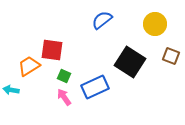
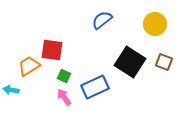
brown square: moved 7 px left, 6 px down
